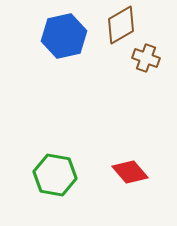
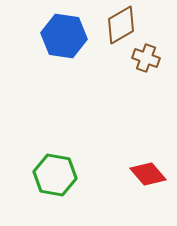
blue hexagon: rotated 21 degrees clockwise
red diamond: moved 18 px right, 2 px down
